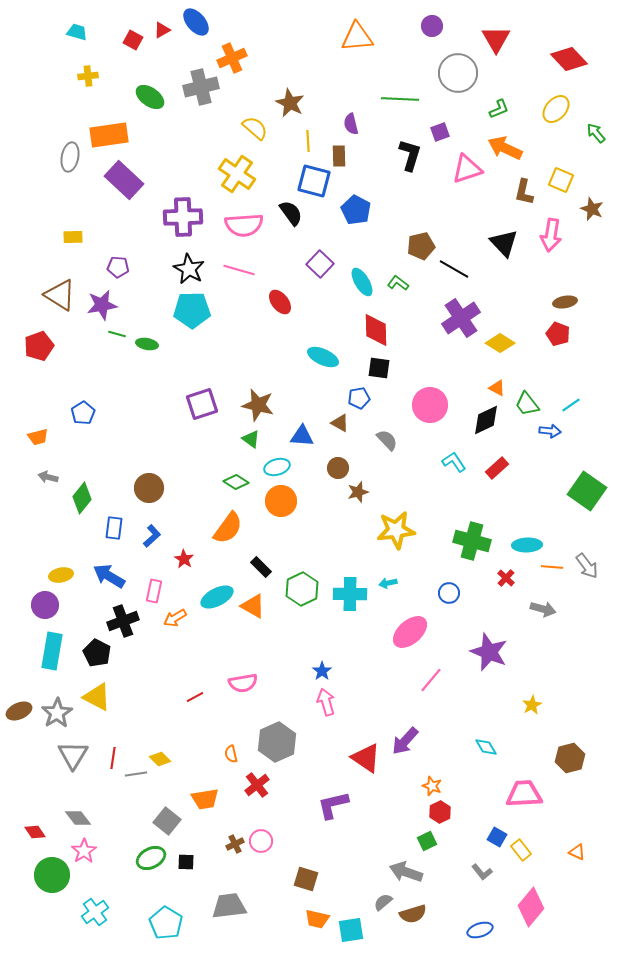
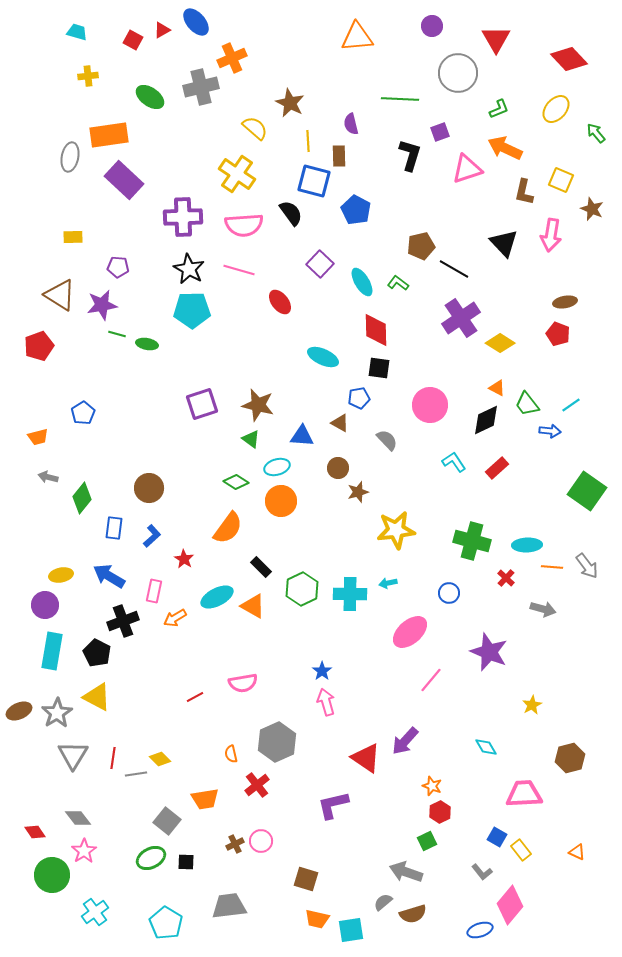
pink diamond at (531, 907): moved 21 px left, 2 px up
